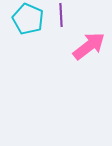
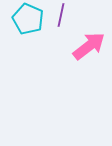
purple line: rotated 15 degrees clockwise
